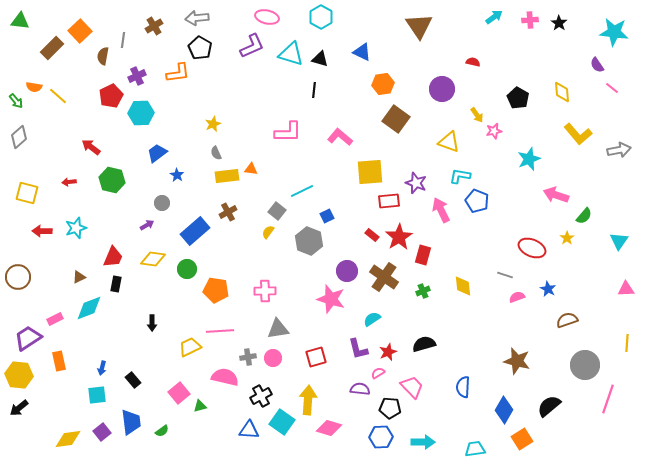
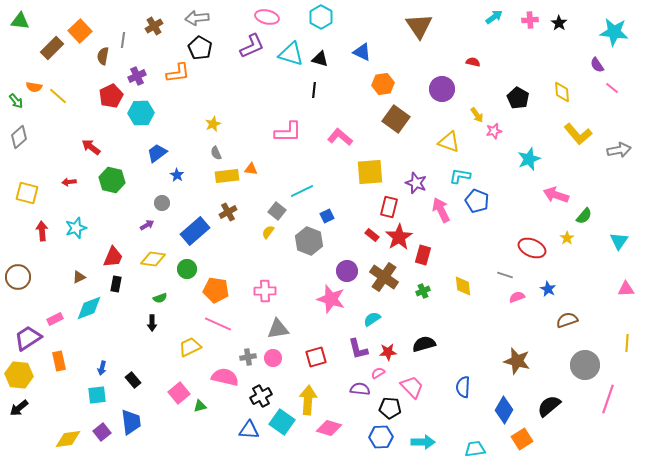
red rectangle at (389, 201): moved 6 px down; rotated 70 degrees counterclockwise
red arrow at (42, 231): rotated 84 degrees clockwise
pink line at (220, 331): moved 2 px left, 7 px up; rotated 28 degrees clockwise
red star at (388, 352): rotated 18 degrees clockwise
green semicircle at (162, 431): moved 2 px left, 133 px up; rotated 16 degrees clockwise
